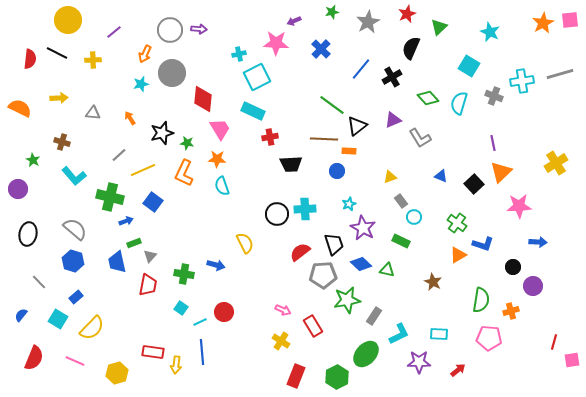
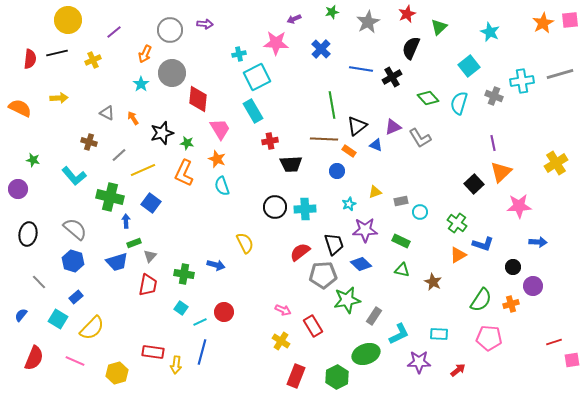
purple arrow at (294, 21): moved 2 px up
purple arrow at (199, 29): moved 6 px right, 5 px up
black line at (57, 53): rotated 40 degrees counterclockwise
yellow cross at (93, 60): rotated 21 degrees counterclockwise
cyan square at (469, 66): rotated 20 degrees clockwise
blue line at (361, 69): rotated 60 degrees clockwise
cyan star at (141, 84): rotated 21 degrees counterclockwise
red diamond at (203, 99): moved 5 px left
green line at (332, 105): rotated 44 degrees clockwise
cyan rectangle at (253, 111): rotated 35 degrees clockwise
gray triangle at (93, 113): moved 14 px right; rotated 21 degrees clockwise
orange arrow at (130, 118): moved 3 px right
purple triangle at (393, 120): moved 7 px down
red cross at (270, 137): moved 4 px down
brown cross at (62, 142): moved 27 px right
orange rectangle at (349, 151): rotated 32 degrees clockwise
orange star at (217, 159): rotated 18 degrees clockwise
green star at (33, 160): rotated 16 degrees counterclockwise
blue triangle at (441, 176): moved 65 px left, 31 px up
yellow triangle at (390, 177): moved 15 px left, 15 px down
gray rectangle at (401, 201): rotated 64 degrees counterclockwise
blue square at (153, 202): moved 2 px left, 1 px down
black circle at (277, 214): moved 2 px left, 7 px up
cyan circle at (414, 217): moved 6 px right, 5 px up
blue arrow at (126, 221): rotated 72 degrees counterclockwise
purple star at (363, 228): moved 2 px right, 2 px down; rotated 30 degrees counterclockwise
blue trapezoid at (117, 262): rotated 95 degrees counterclockwise
green triangle at (387, 270): moved 15 px right
green semicircle at (481, 300): rotated 25 degrees clockwise
orange cross at (511, 311): moved 7 px up
red line at (554, 342): rotated 56 degrees clockwise
blue line at (202, 352): rotated 20 degrees clockwise
green ellipse at (366, 354): rotated 28 degrees clockwise
